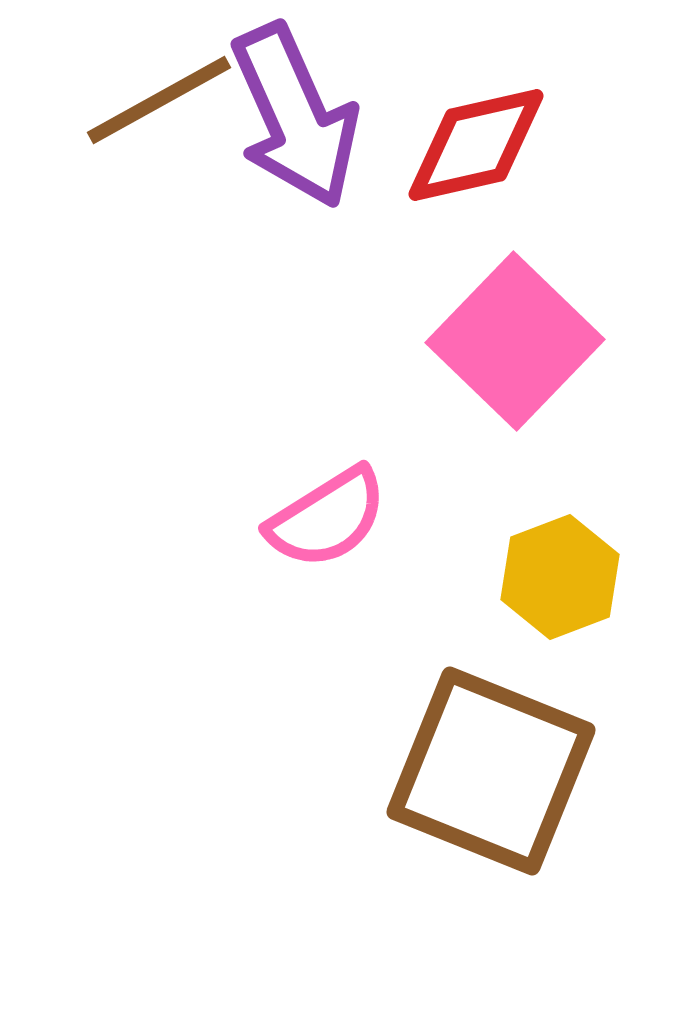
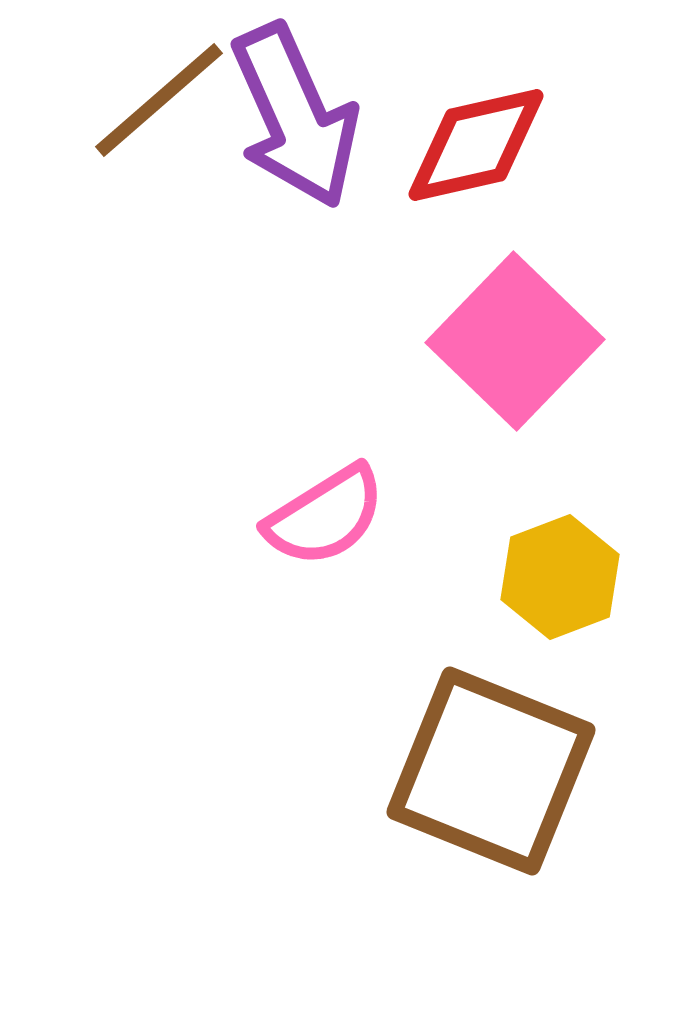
brown line: rotated 12 degrees counterclockwise
pink semicircle: moved 2 px left, 2 px up
